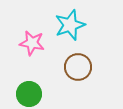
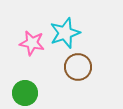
cyan star: moved 5 px left, 8 px down
green circle: moved 4 px left, 1 px up
